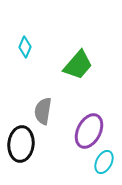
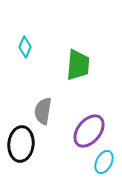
green trapezoid: rotated 36 degrees counterclockwise
purple ellipse: rotated 12 degrees clockwise
